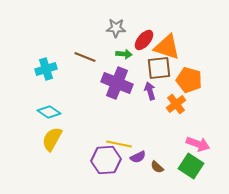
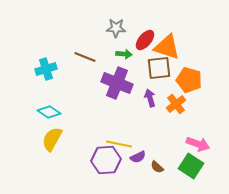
red ellipse: moved 1 px right
purple arrow: moved 7 px down
